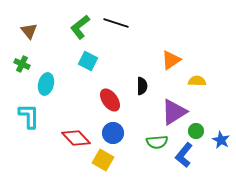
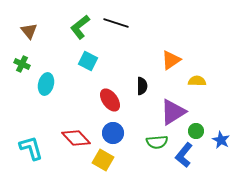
purple triangle: moved 1 px left
cyan L-shape: moved 2 px right, 32 px down; rotated 16 degrees counterclockwise
